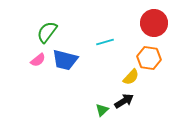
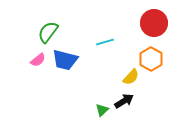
green semicircle: moved 1 px right
orange hexagon: moved 2 px right, 1 px down; rotated 20 degrees clockwise
